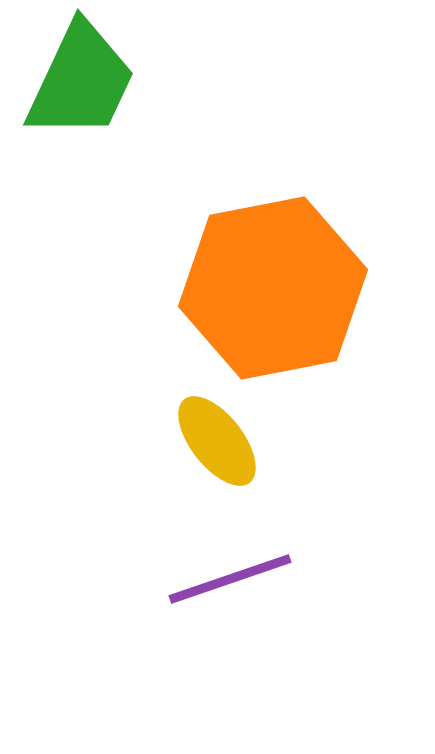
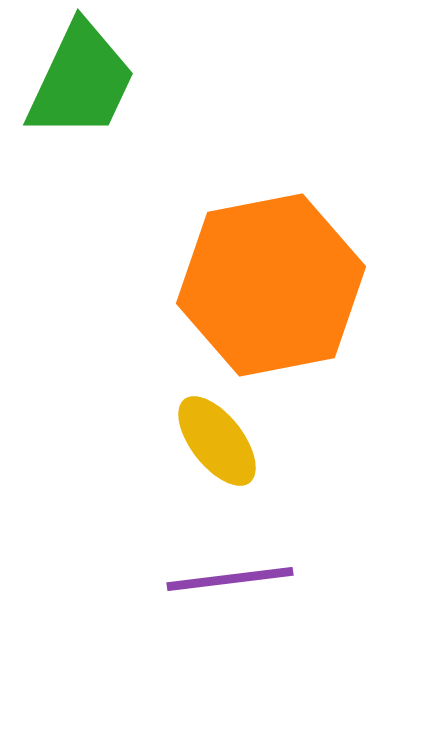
orange hexagon: moved 2 px left, 3 px up
purple line: rotated 12 degrees clockwise
